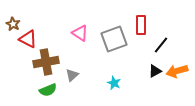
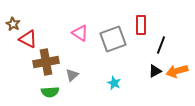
gray square: moved 1 px left
black line: rotated 18 degrees counterclockwise
green semicircle: moved 2 px right, 2 px down; rotated 18 degrees clockwise
